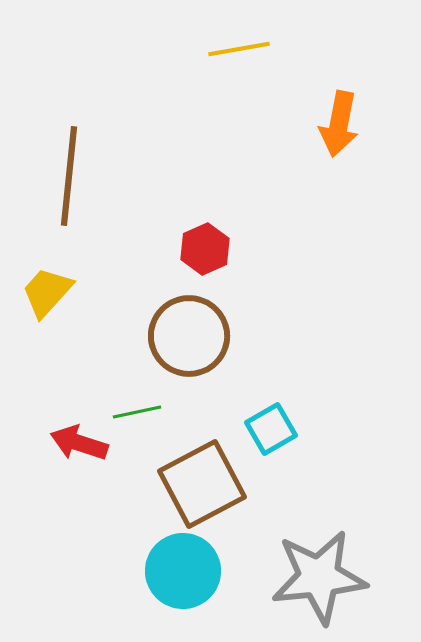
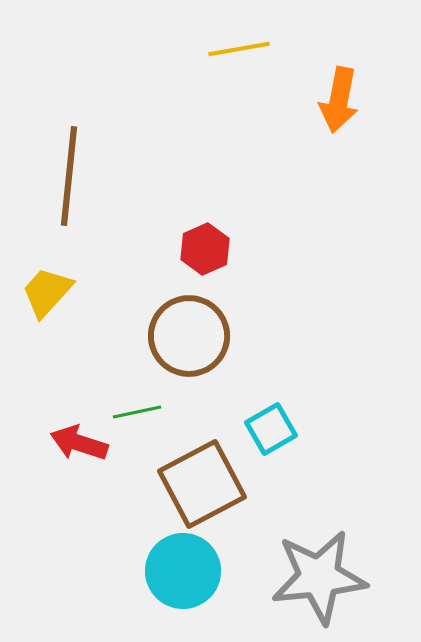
orange arrow: moved 24 px up
